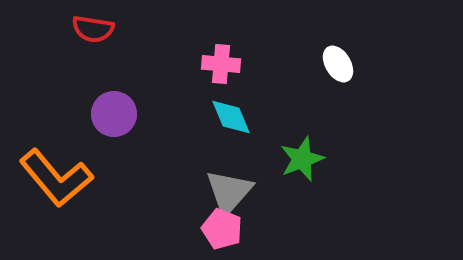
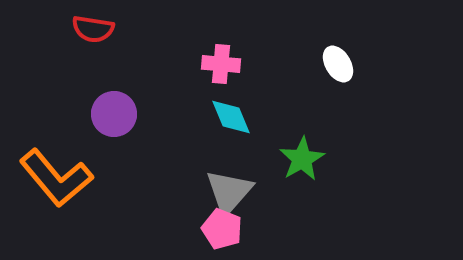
green star: rotated 9 degrees counterclockwise
